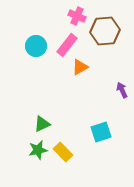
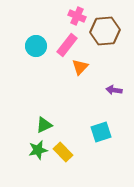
orange triangle: rotated 18 degrees counterclockwise
purple arrow: moved 8 px left; rotated 56 degrees counterclockwise
green triangle: moved 2 px right, 1 px down
